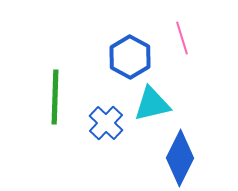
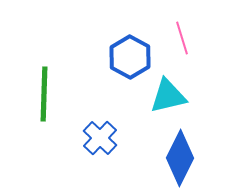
green line: moved 11 px left, 3 px up
cyan triangle: moved 16 px right, 8 px up
blue cross: moved 6 px left, 15 px down
